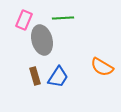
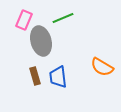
green line: rotated 20 degrees counterclockwise
gray ellipse: moved 1 px left, 1 px down
blue trapezoid: rotated 140 degrees clockwise
